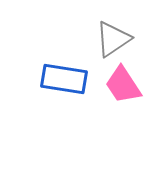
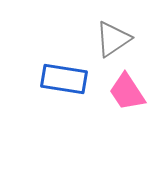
pink trapezoid: moved 4 px right, 7 px down
